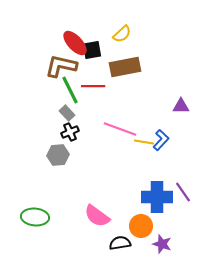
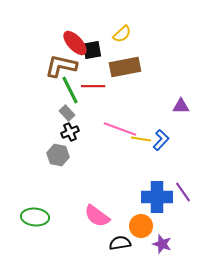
yellow line: moved 3 px left, 3 px up
gray hexagon: rotated 15 degrees clockwise
